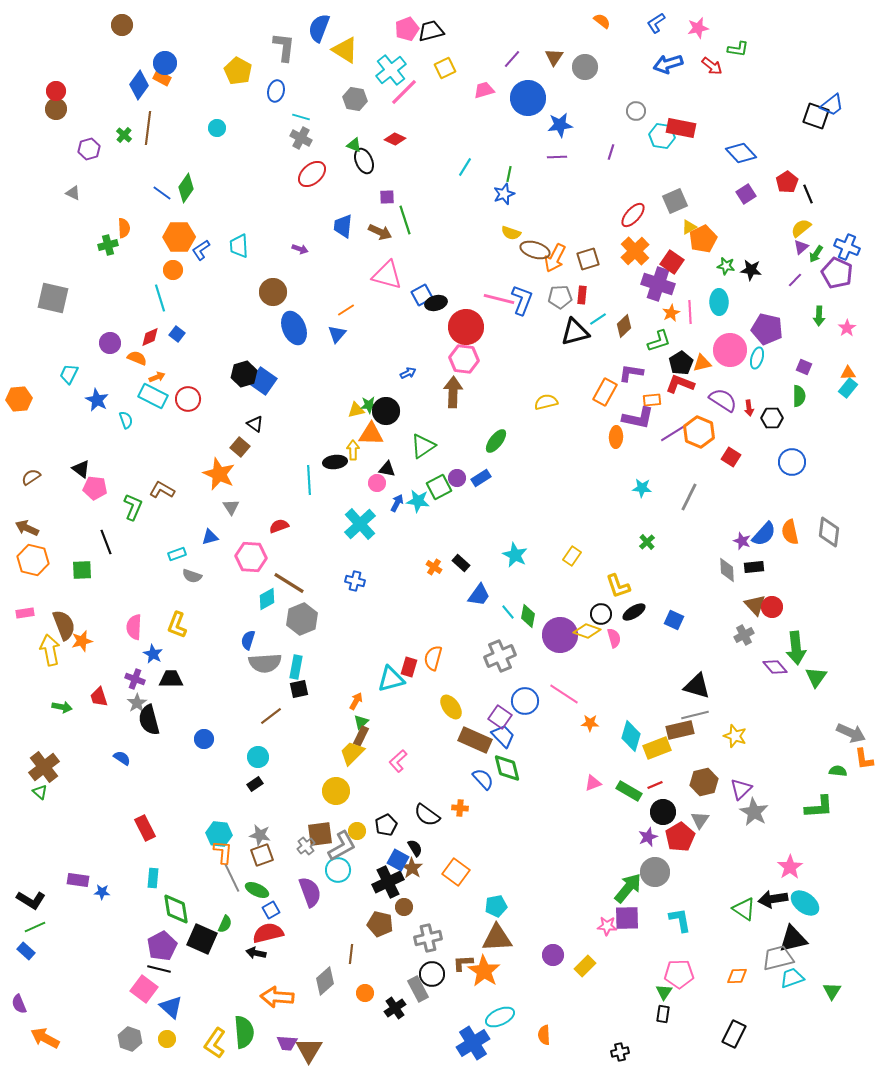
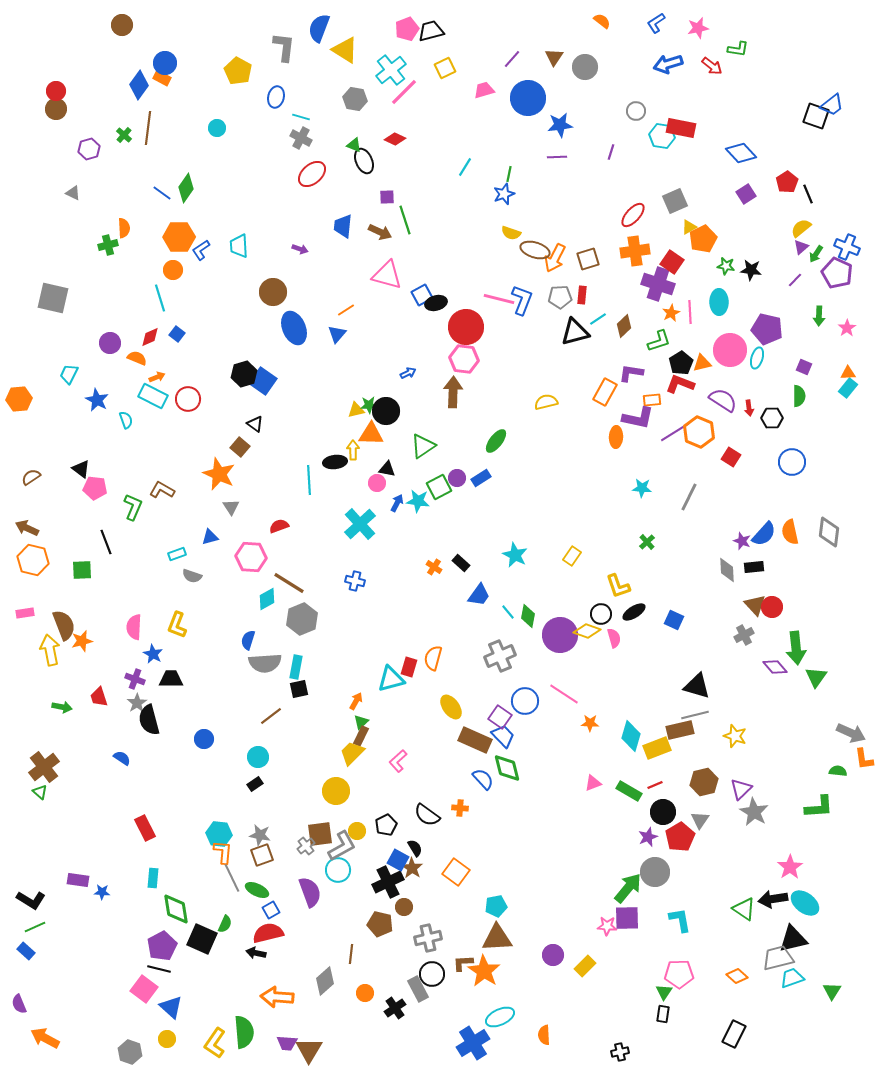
blue ellipse at (276, 91): moved 6 px down
orange cross at (635, 251): rotated 36 degrees clockwise
orange diamond at (737, 976): rotated 45 degrees clockwise
gray hexagon at (130, 1039): moved 13 px down
